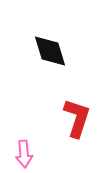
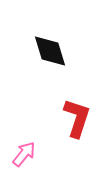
pink arrow: rotated 136 degrees counterclockwise
